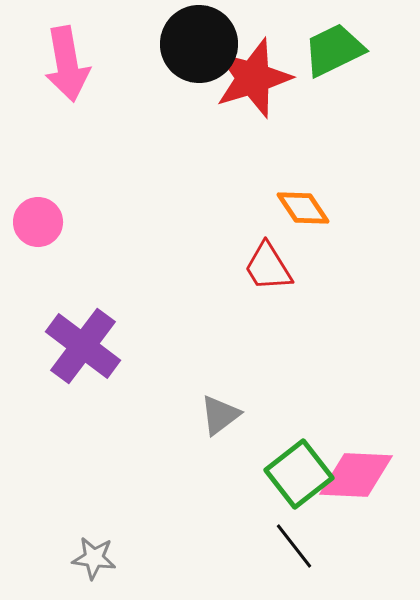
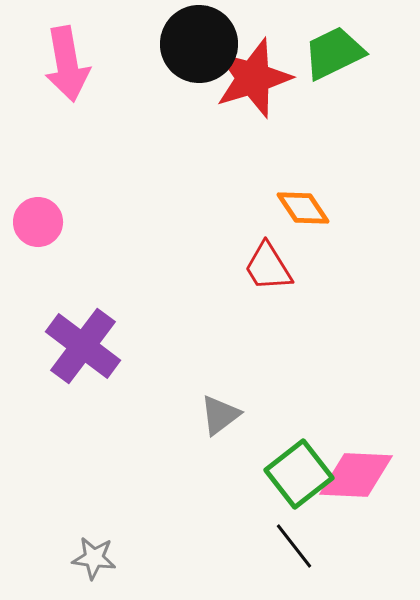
green trapezoid: moved 3 px down
